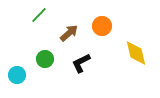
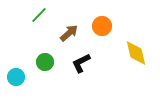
green circle: moved 3 px down
cyan circle: moved 1 px left, 2 px down
